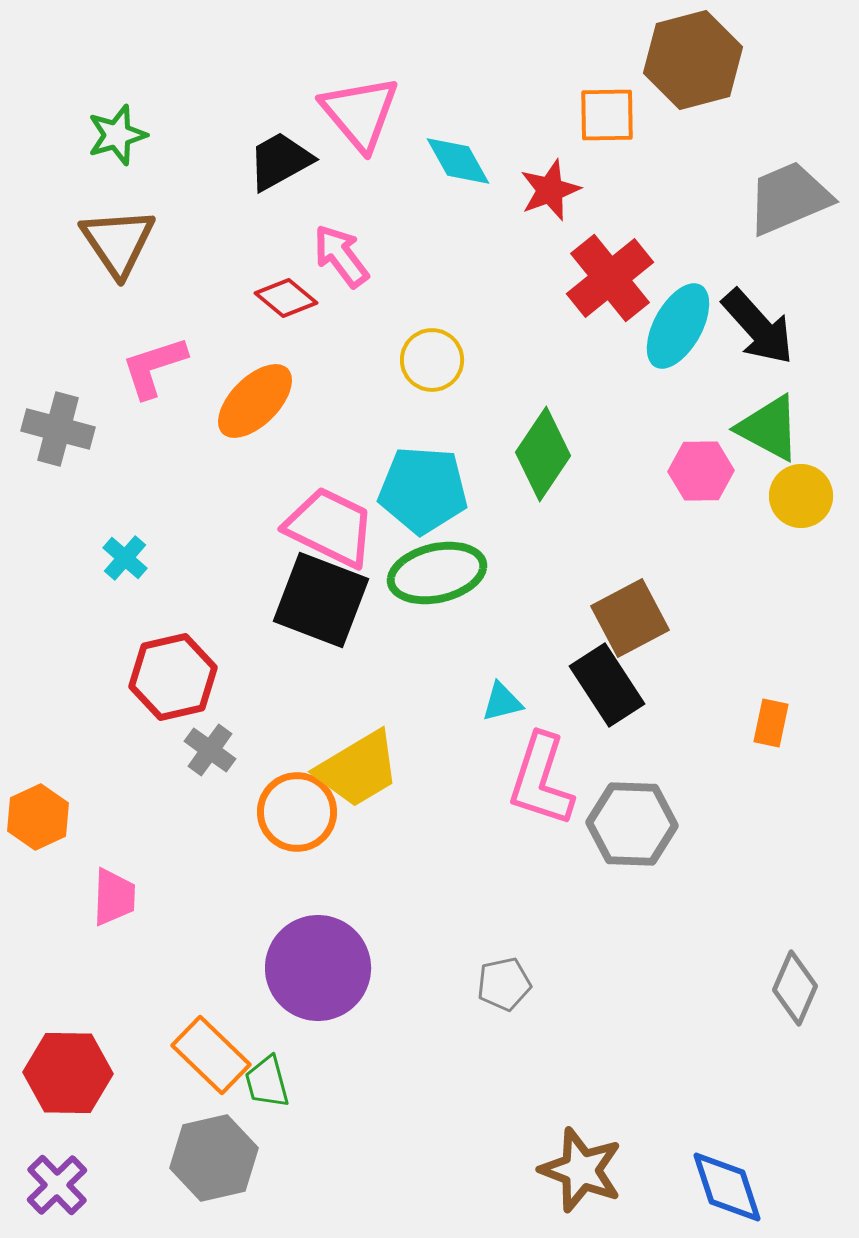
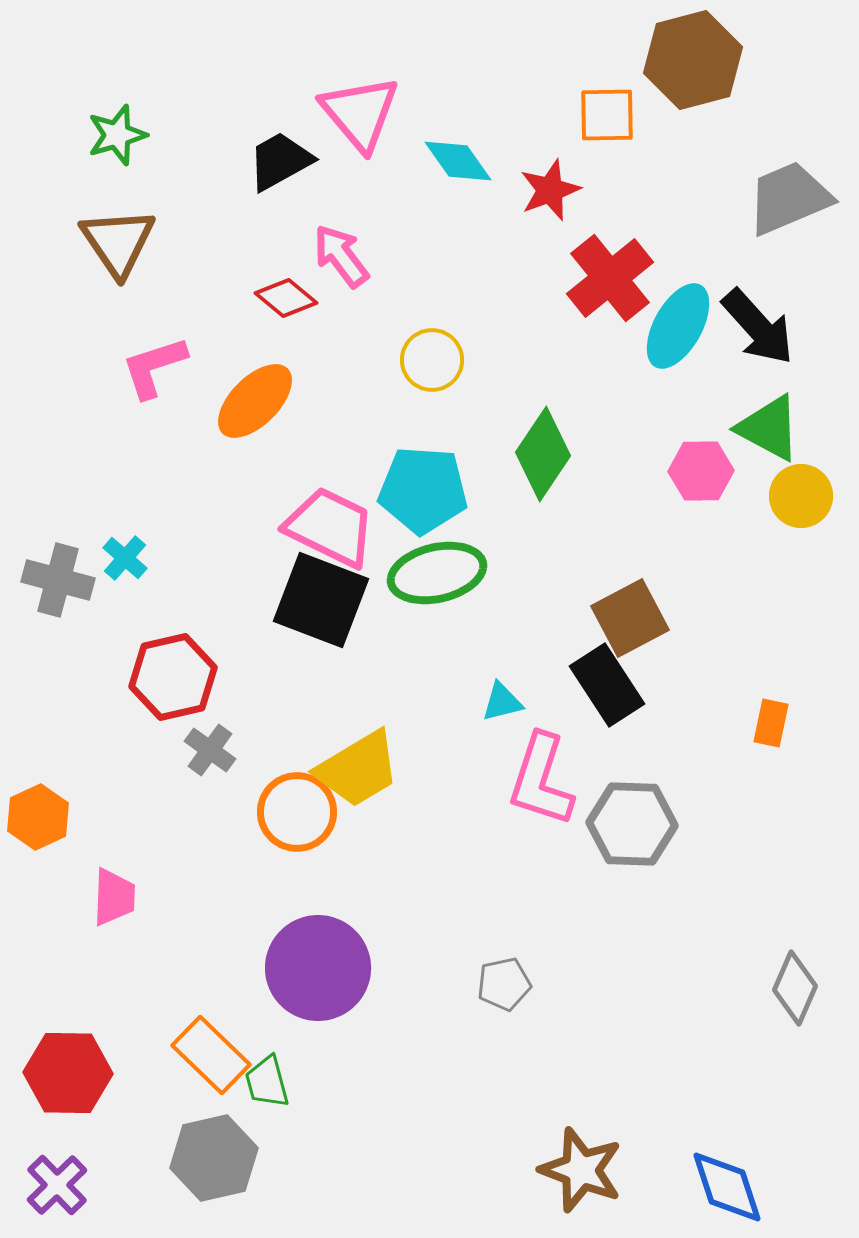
cyan diamond at (458, 161): rotated 6 degrees counterclockwise
gray cross at (58, 429): moved 151 px down
